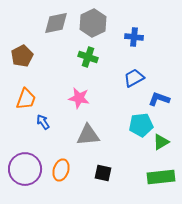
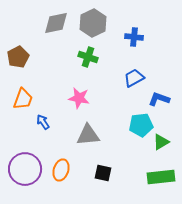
brown pentagon: moved 4 px left, 1 px down
orange trapezoid: moved 3 px left
